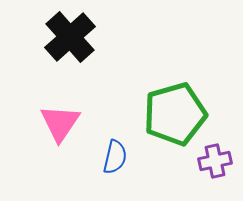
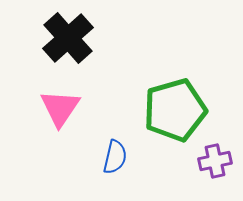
black cross: moved 2 px left, 1 px down
green pentagon: moved 4 px up
pink triangle: moved 15 px up
